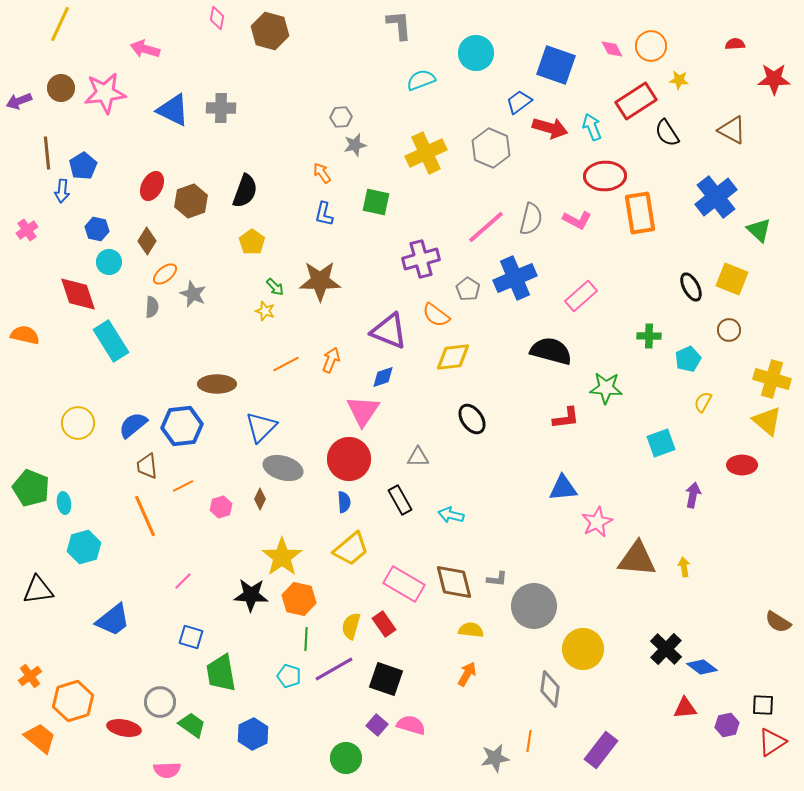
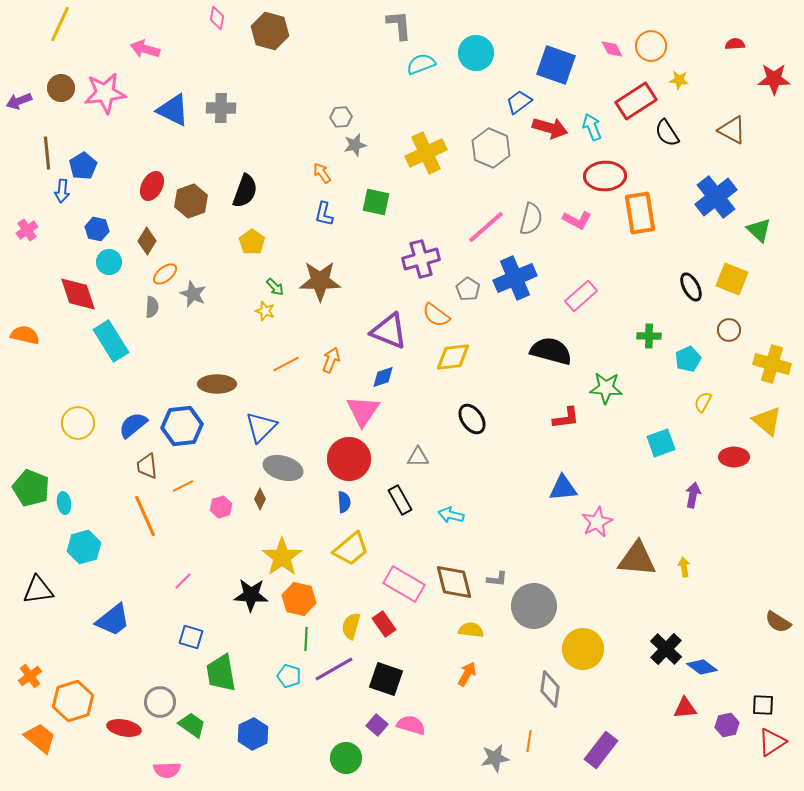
cyan semicircle at (421, 80): moved 16 px up
yellow cross at (772, 379): moved 15 px up
red ellipse at (742, 465): moved 8 px left, 8 px up
